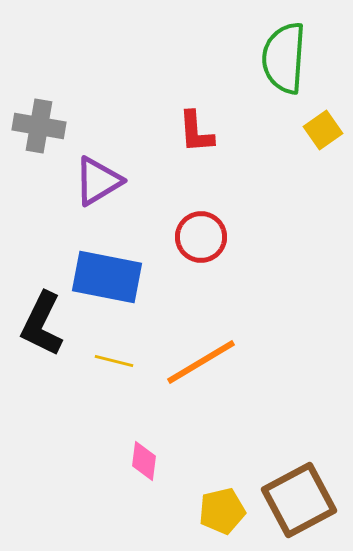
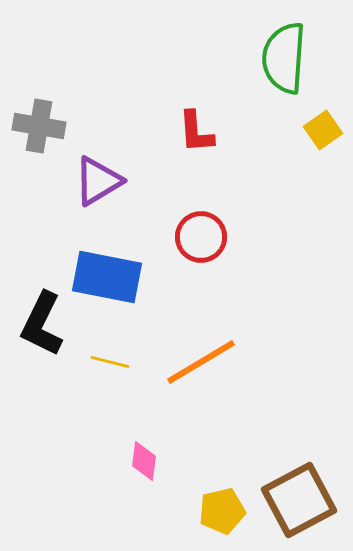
yellow line: moved 4 px left, 1 px down
